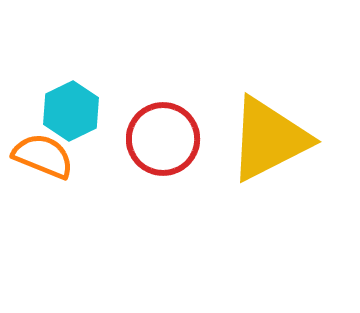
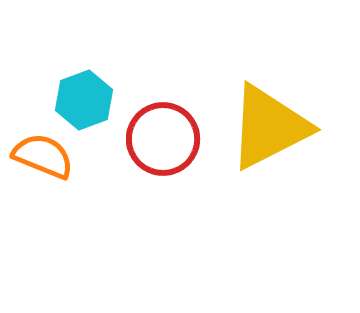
cyan hexagon: moved 13 px right, 11 px up; rotated 6 degrees clockwise
yellow triangle: moved 12 px up
